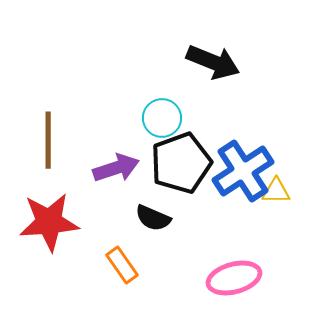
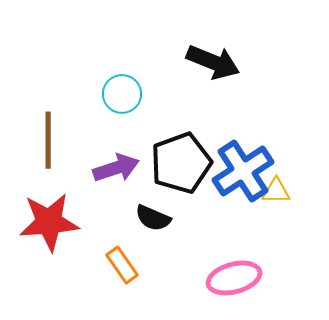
cyan circle: moved 40 px left, 24 px up
